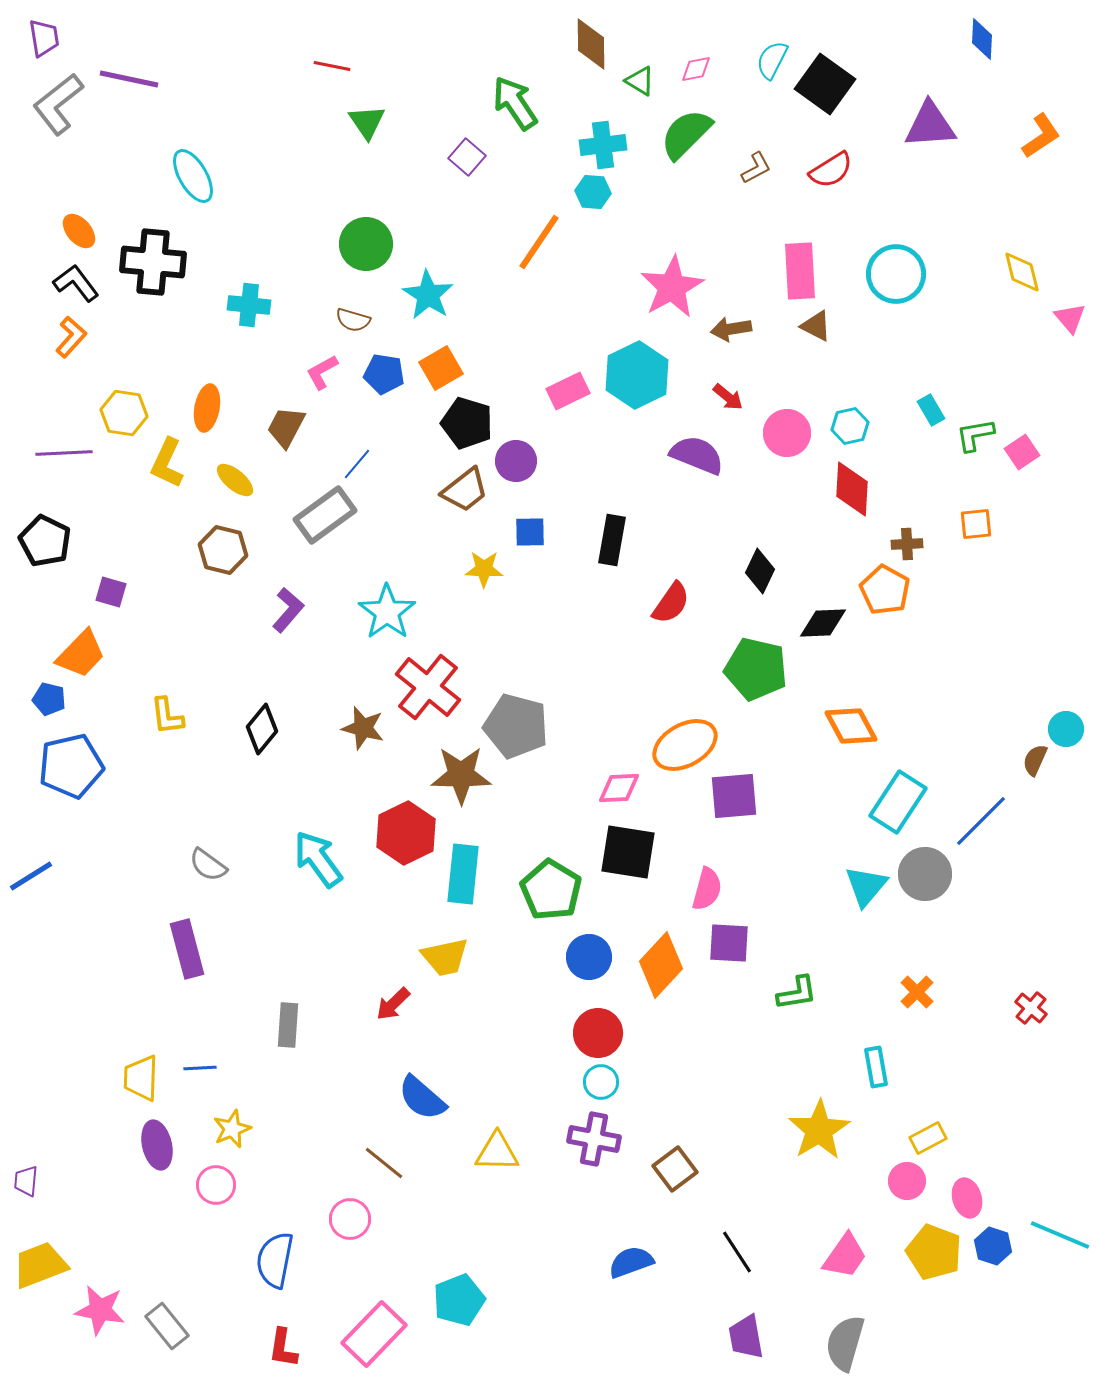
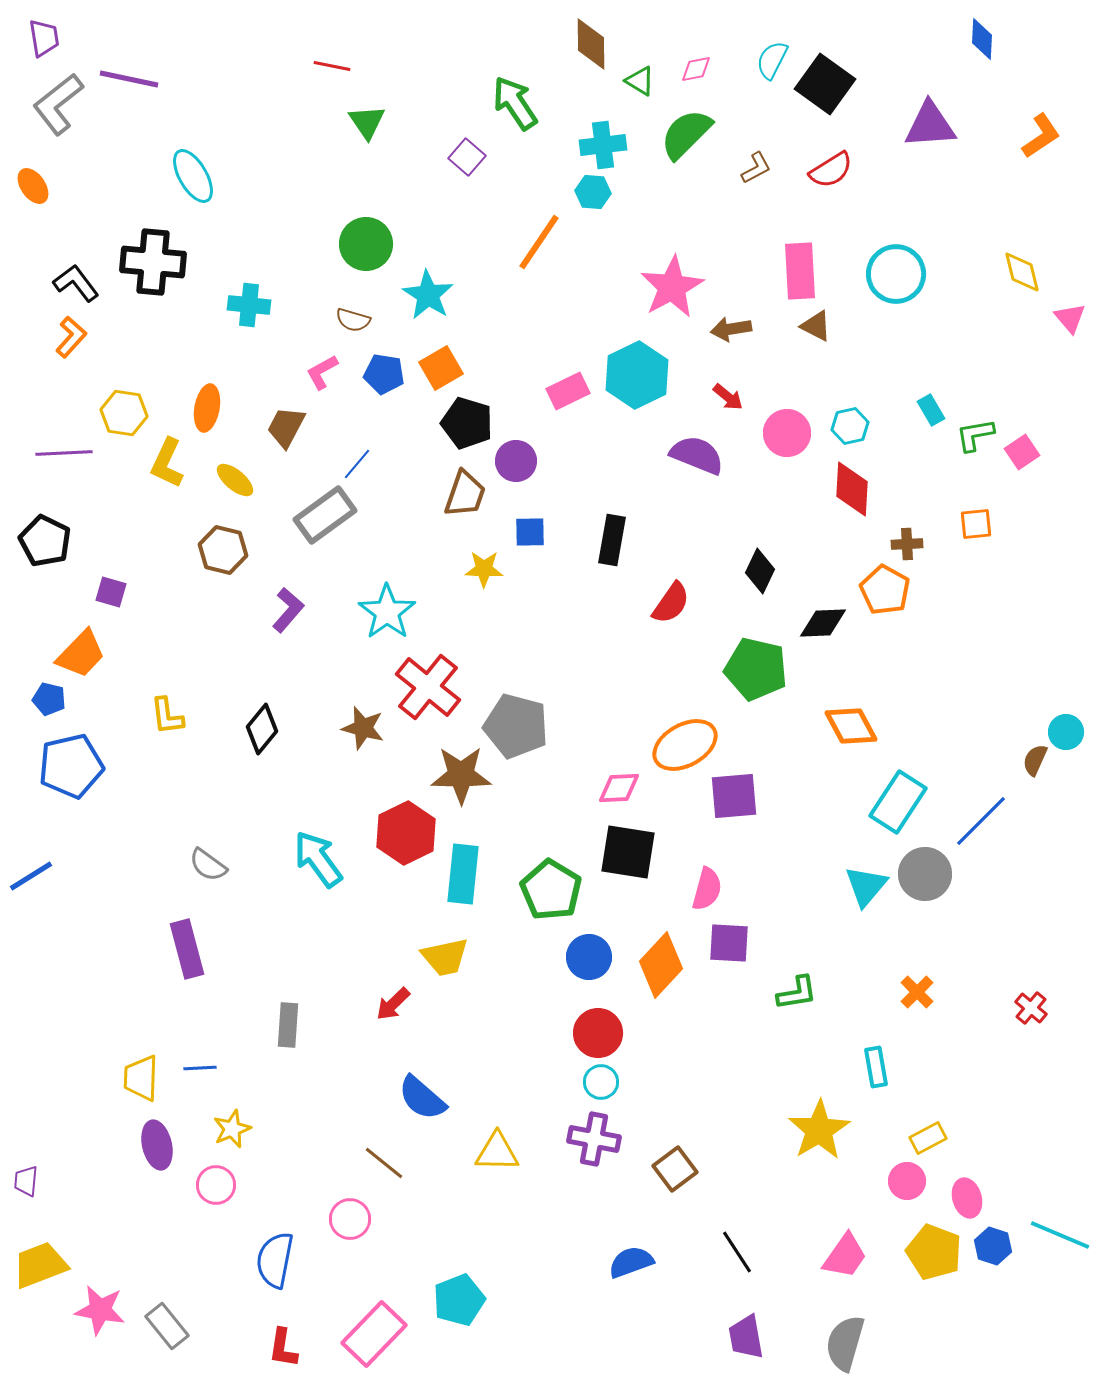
orange ellipse at (79, 231): moved 46 px left, 45 px up; rotated 6 degrees clockwise
brown trapezoid at (465, 490): moved 4 px down; rotated 33 degrees counterclockwise
cyan circle at (1066, 729): moved 3 px down
